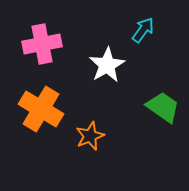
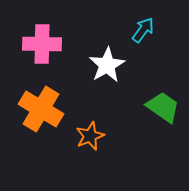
pink cross: rotated 12 degrees clockwise
